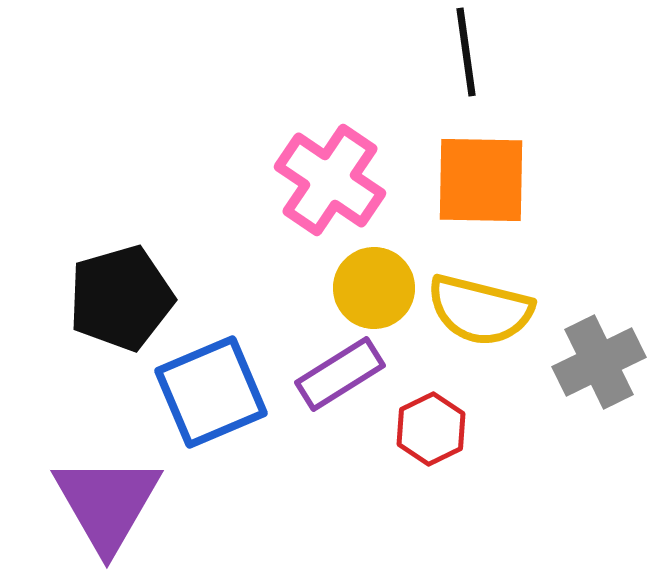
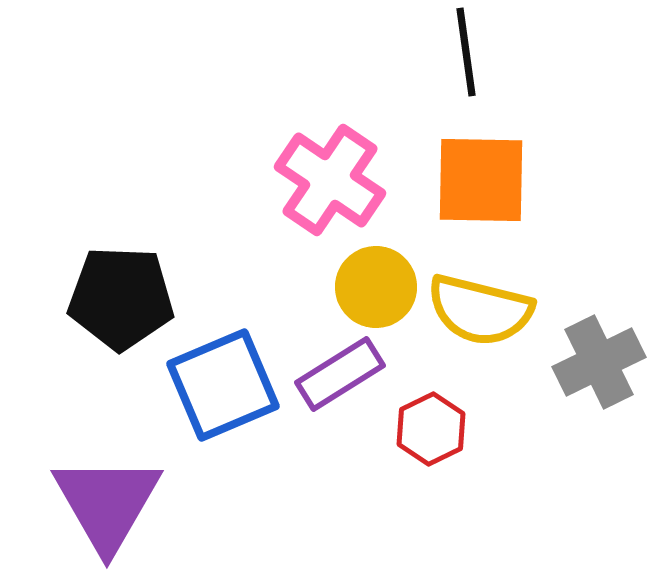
yellow circle: moved 2 px right, 1 px up
black pentagon: rotated 18 degrees clockwise
blue square: moved 12 px right, 7 px up
